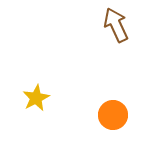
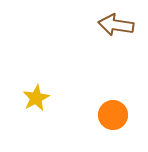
brown arrow: rotated 56 degrees counterclockwise
